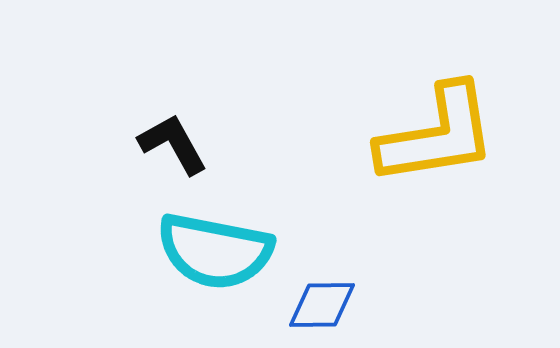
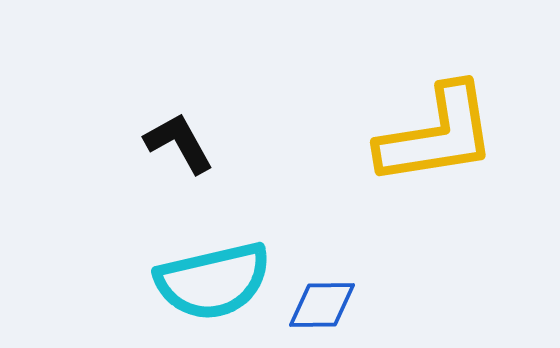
black L-shape: moved 6 px right, 1 px up
cyan semicircle: moved 2 px left, 30 px down; rotated 24 degrees counterclockwise
